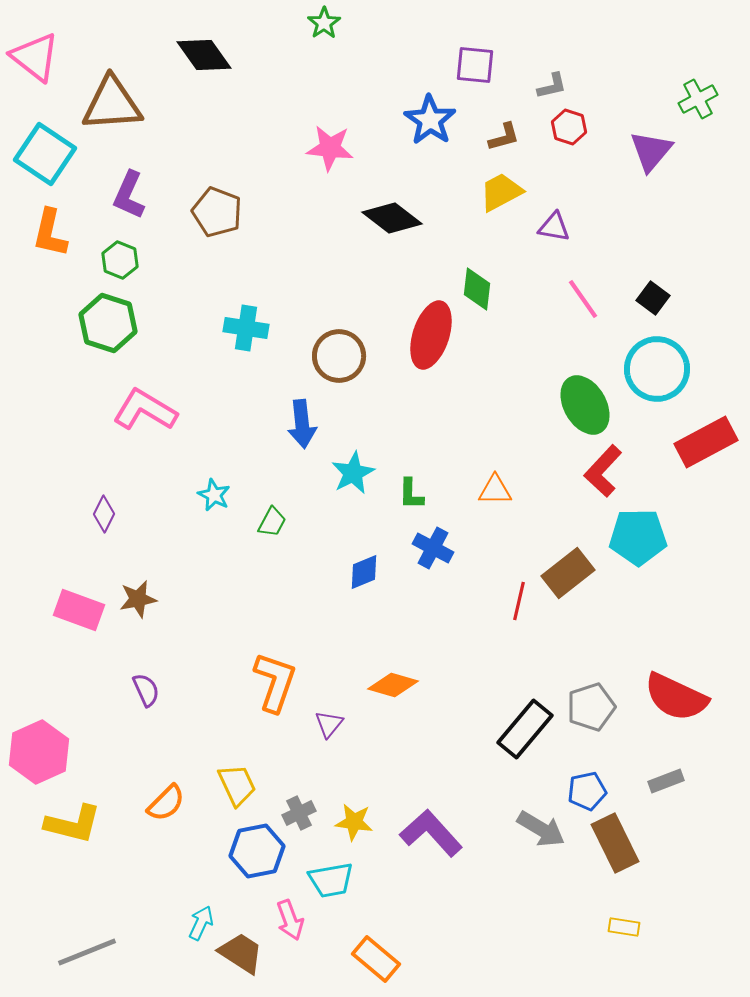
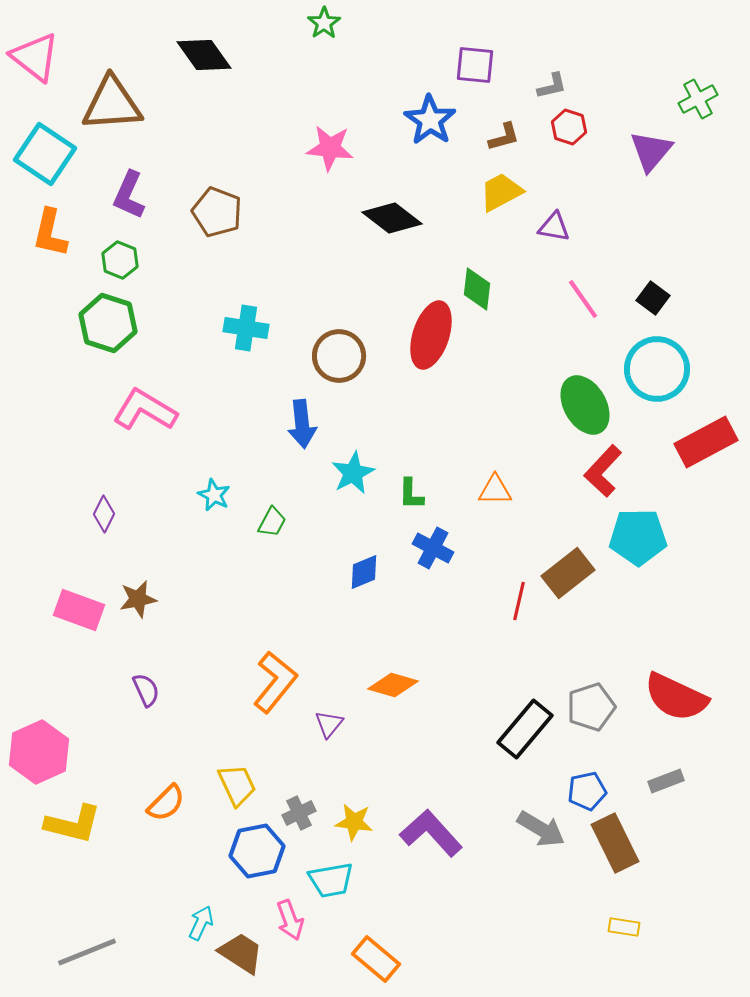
orange L-shape at (275, 682): rotated 20 degrees clockwise
